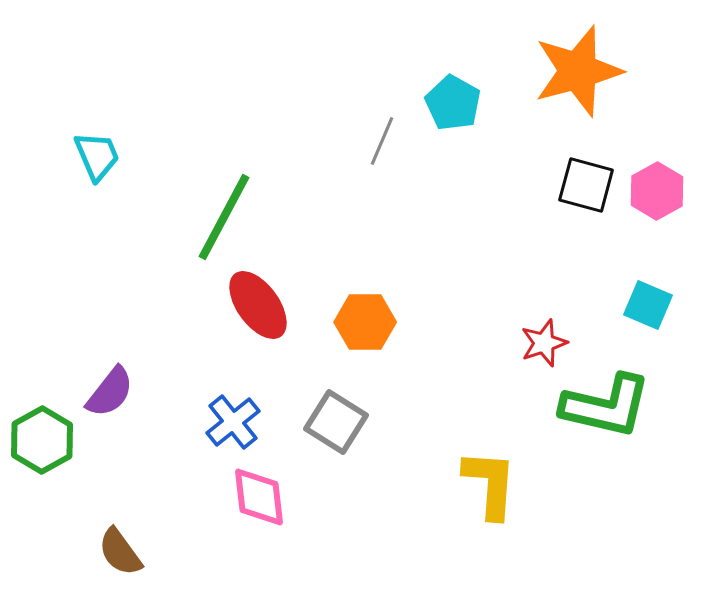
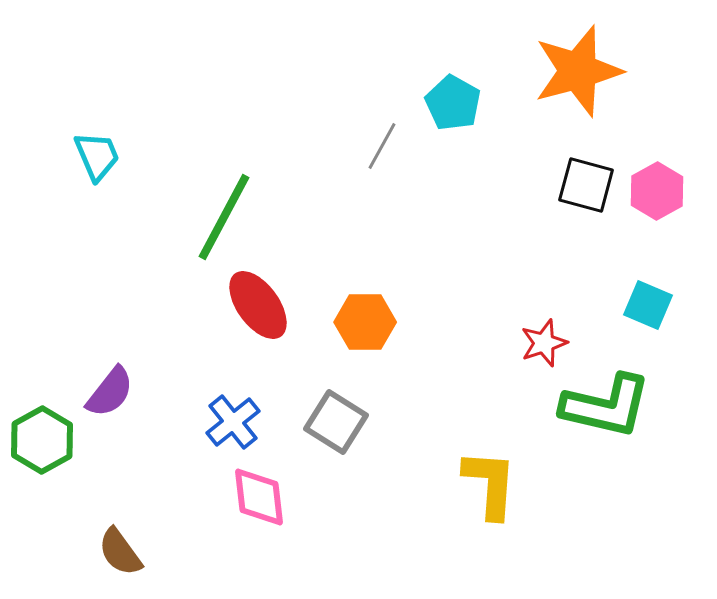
gray line: moved 5 px down; rotated 6 degrees clockwise
